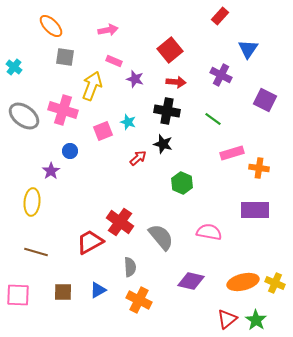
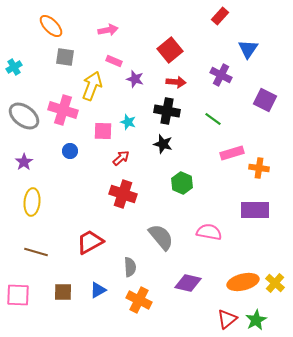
cyan cross at (14, 67): rotated 21 degrees clockwise
pink square at (103, 131): rotated 24 degrees clockwise
red arrow at (138, 158): moved 17 px left
purple star at (51, 171): moved 27 px left, 9 px up
red cross at (120, 222): moved 3 px right, 28 px up; rotated 16 degrees counterclockwise
purple diamond at (191, 281): moved 3 px left, 2 px down
yellow cross at (275, 283): rotated 18 degrees clockwise
green star at (256, 320): rotated 10 degrees clockwise
